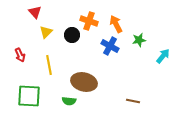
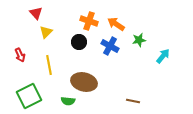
red triangle: moved 1 px right, 1 px down
orange arrow: rotated 30 degrees counterclockwise
black circle: moved 7 px right, 7 px down
green square: rotated 30 degrees counterclockwise
green semicircle: moved 1 px left
